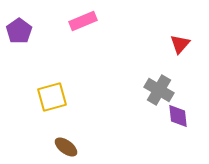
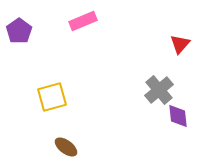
gray cross: rotated 20 degrees clockwise
